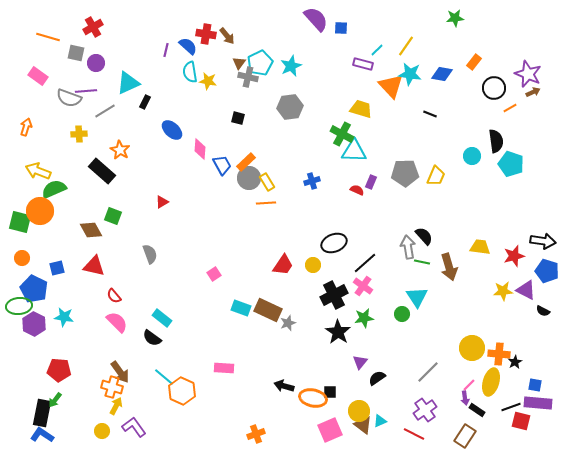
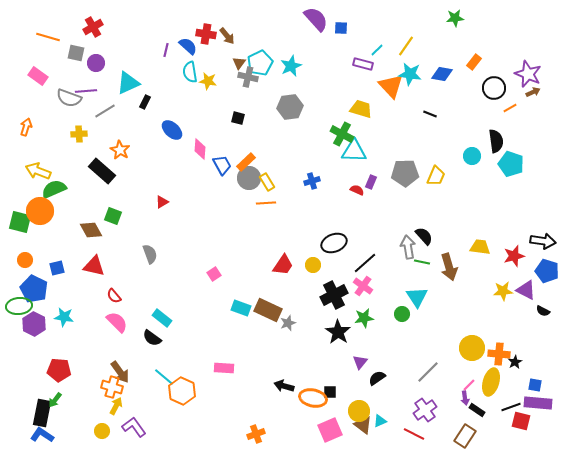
orange circle at (22, 258): moved 3 px right, 2 px down
